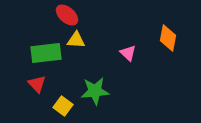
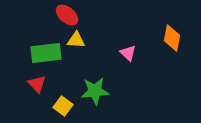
orange diamond: moved 4 px right
